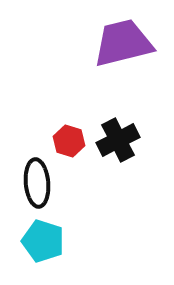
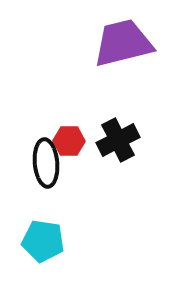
red hexagon: rotated 16 degrees counterclockwise
black ellipse: moved 9 px right, 20 px up
cyan pentagon: rotated 9 degrees counterclockwise
